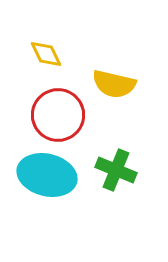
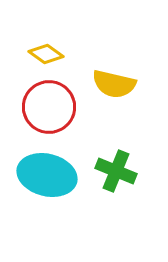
yellow diamond: rotated 28 degrees counterclockwise
red circle: moved 9 px left, 8 px up
green cross: moved 1 px down
